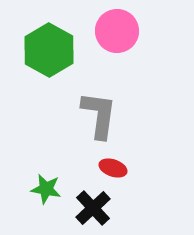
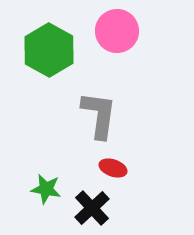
black cross: moved 1 px left
